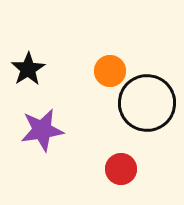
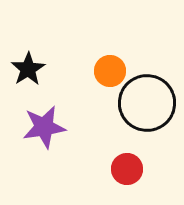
purple star: moved 2 px right, 3 px up
red circle: moved 6 px right
